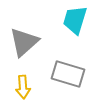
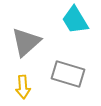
cyan trapezoid: rotated 48 degrees counterclockwise
gray triangle: moved 2 px right
